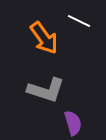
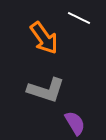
white line: moved 3 px up
purple semicircle: moved 2 px right; rotated 15 degrees counterclockwise
